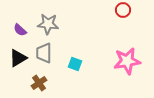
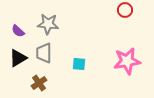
red circle: moved 2 px right
purple semicircle: moved 2 px left, 1 px down
cyan square: moved 4 px right; rotated 16 degrees counterclockwise
